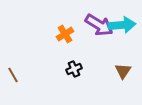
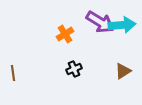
purple arrow: moved 1 px right, 3 px up
brown triangle: rotated 24 degrees clockwise
brown line: moved 2 px up; rotated 21 degrees clockwise
